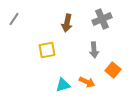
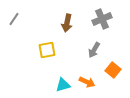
gray arrow: rotated 35 degrees clockwise
